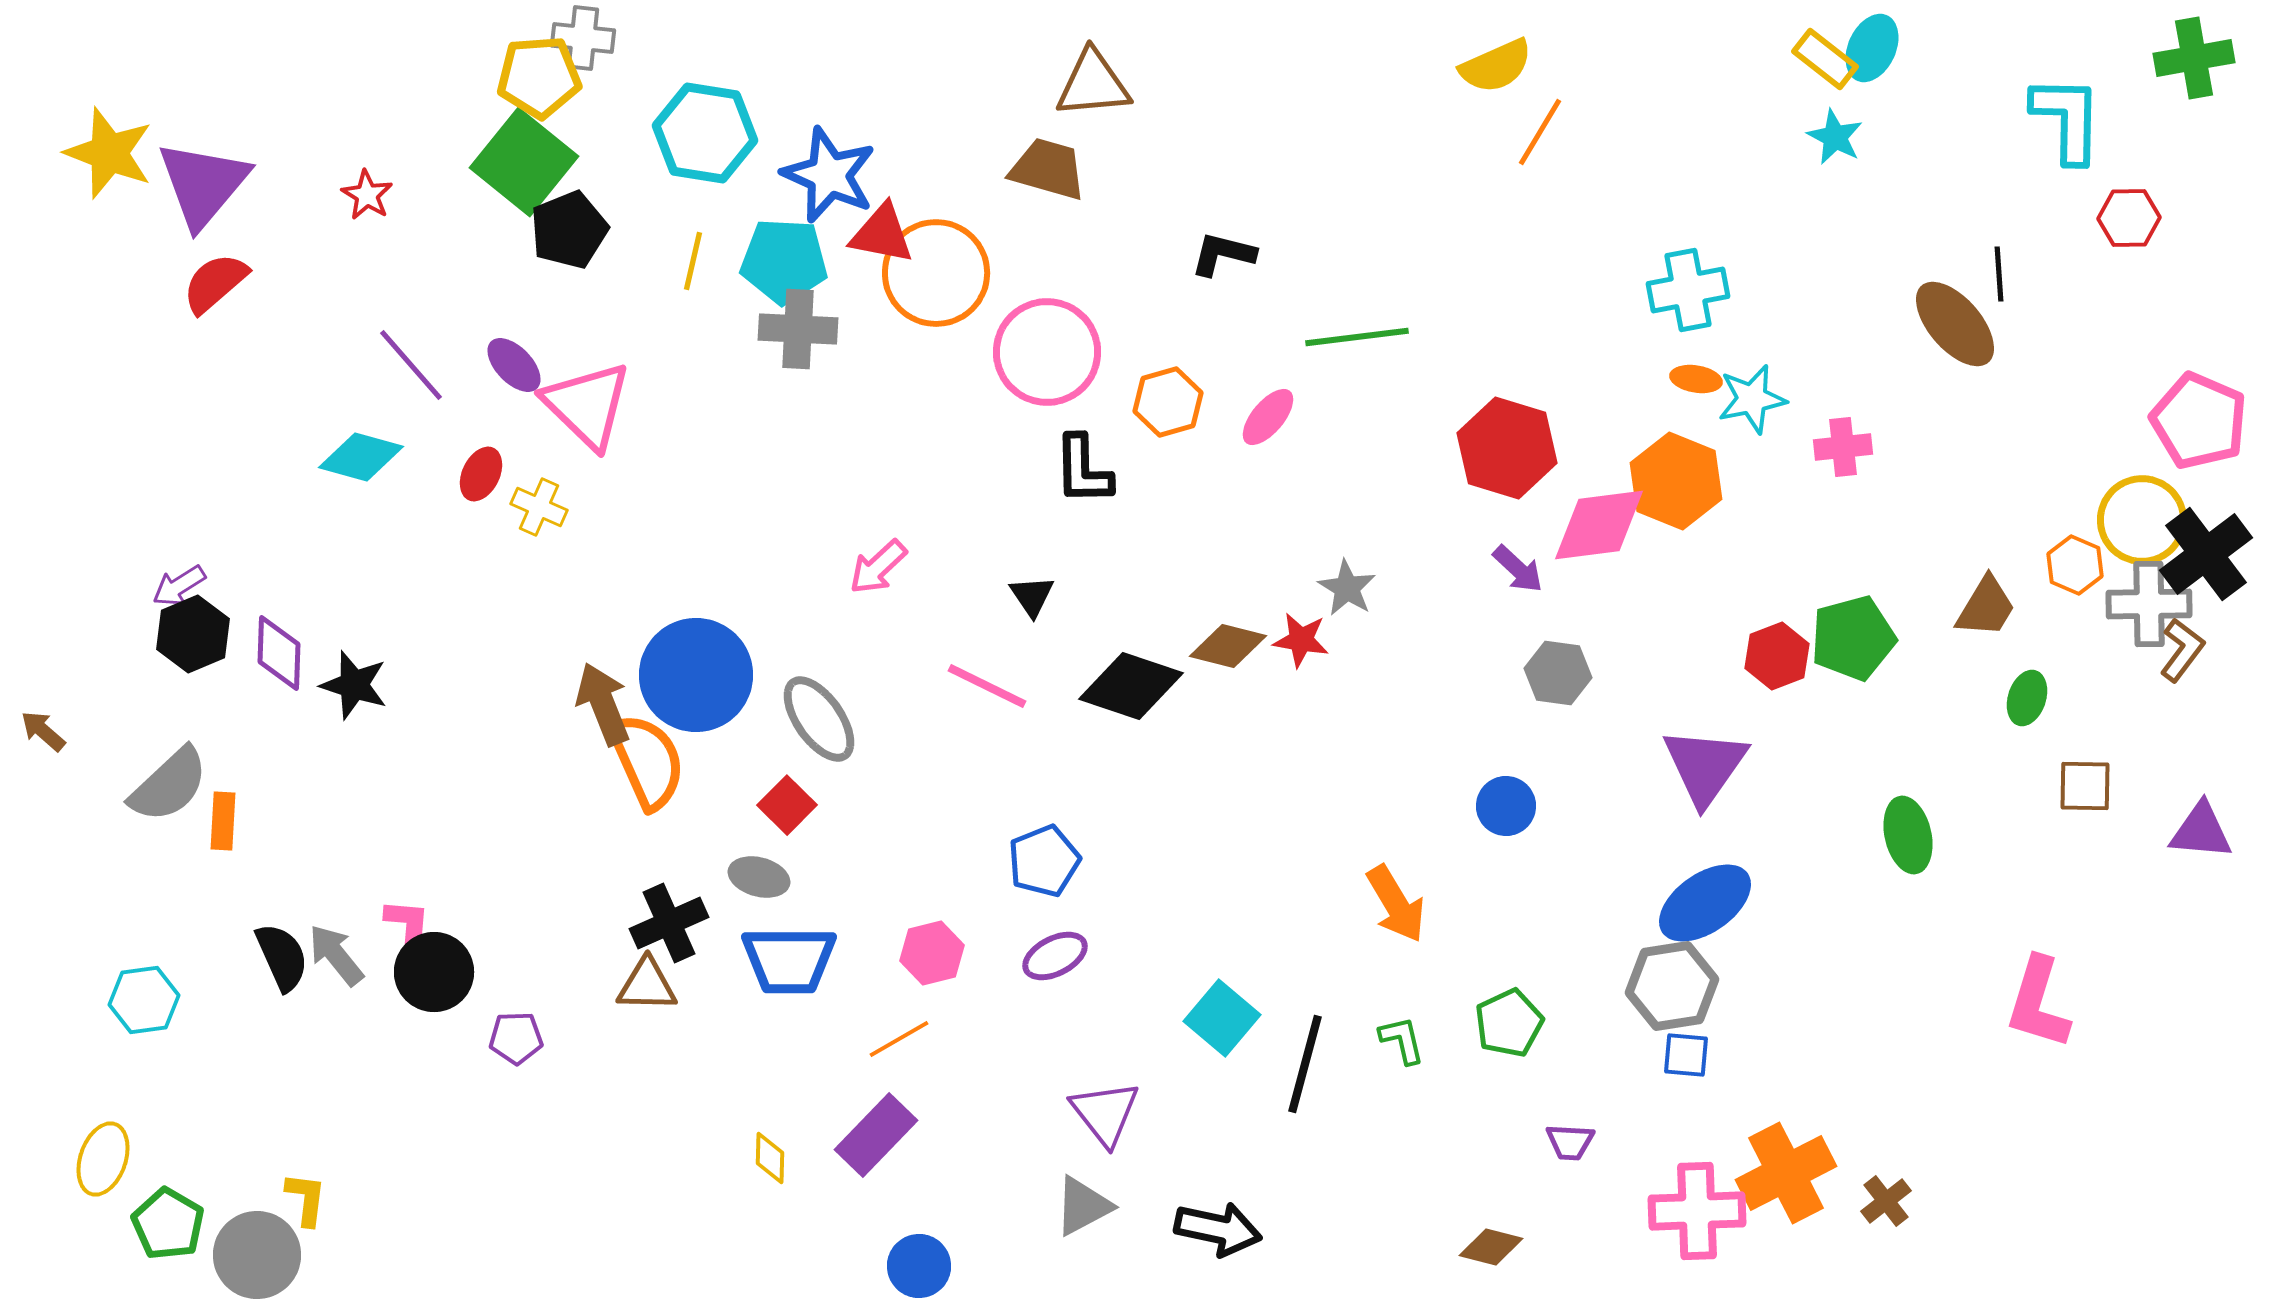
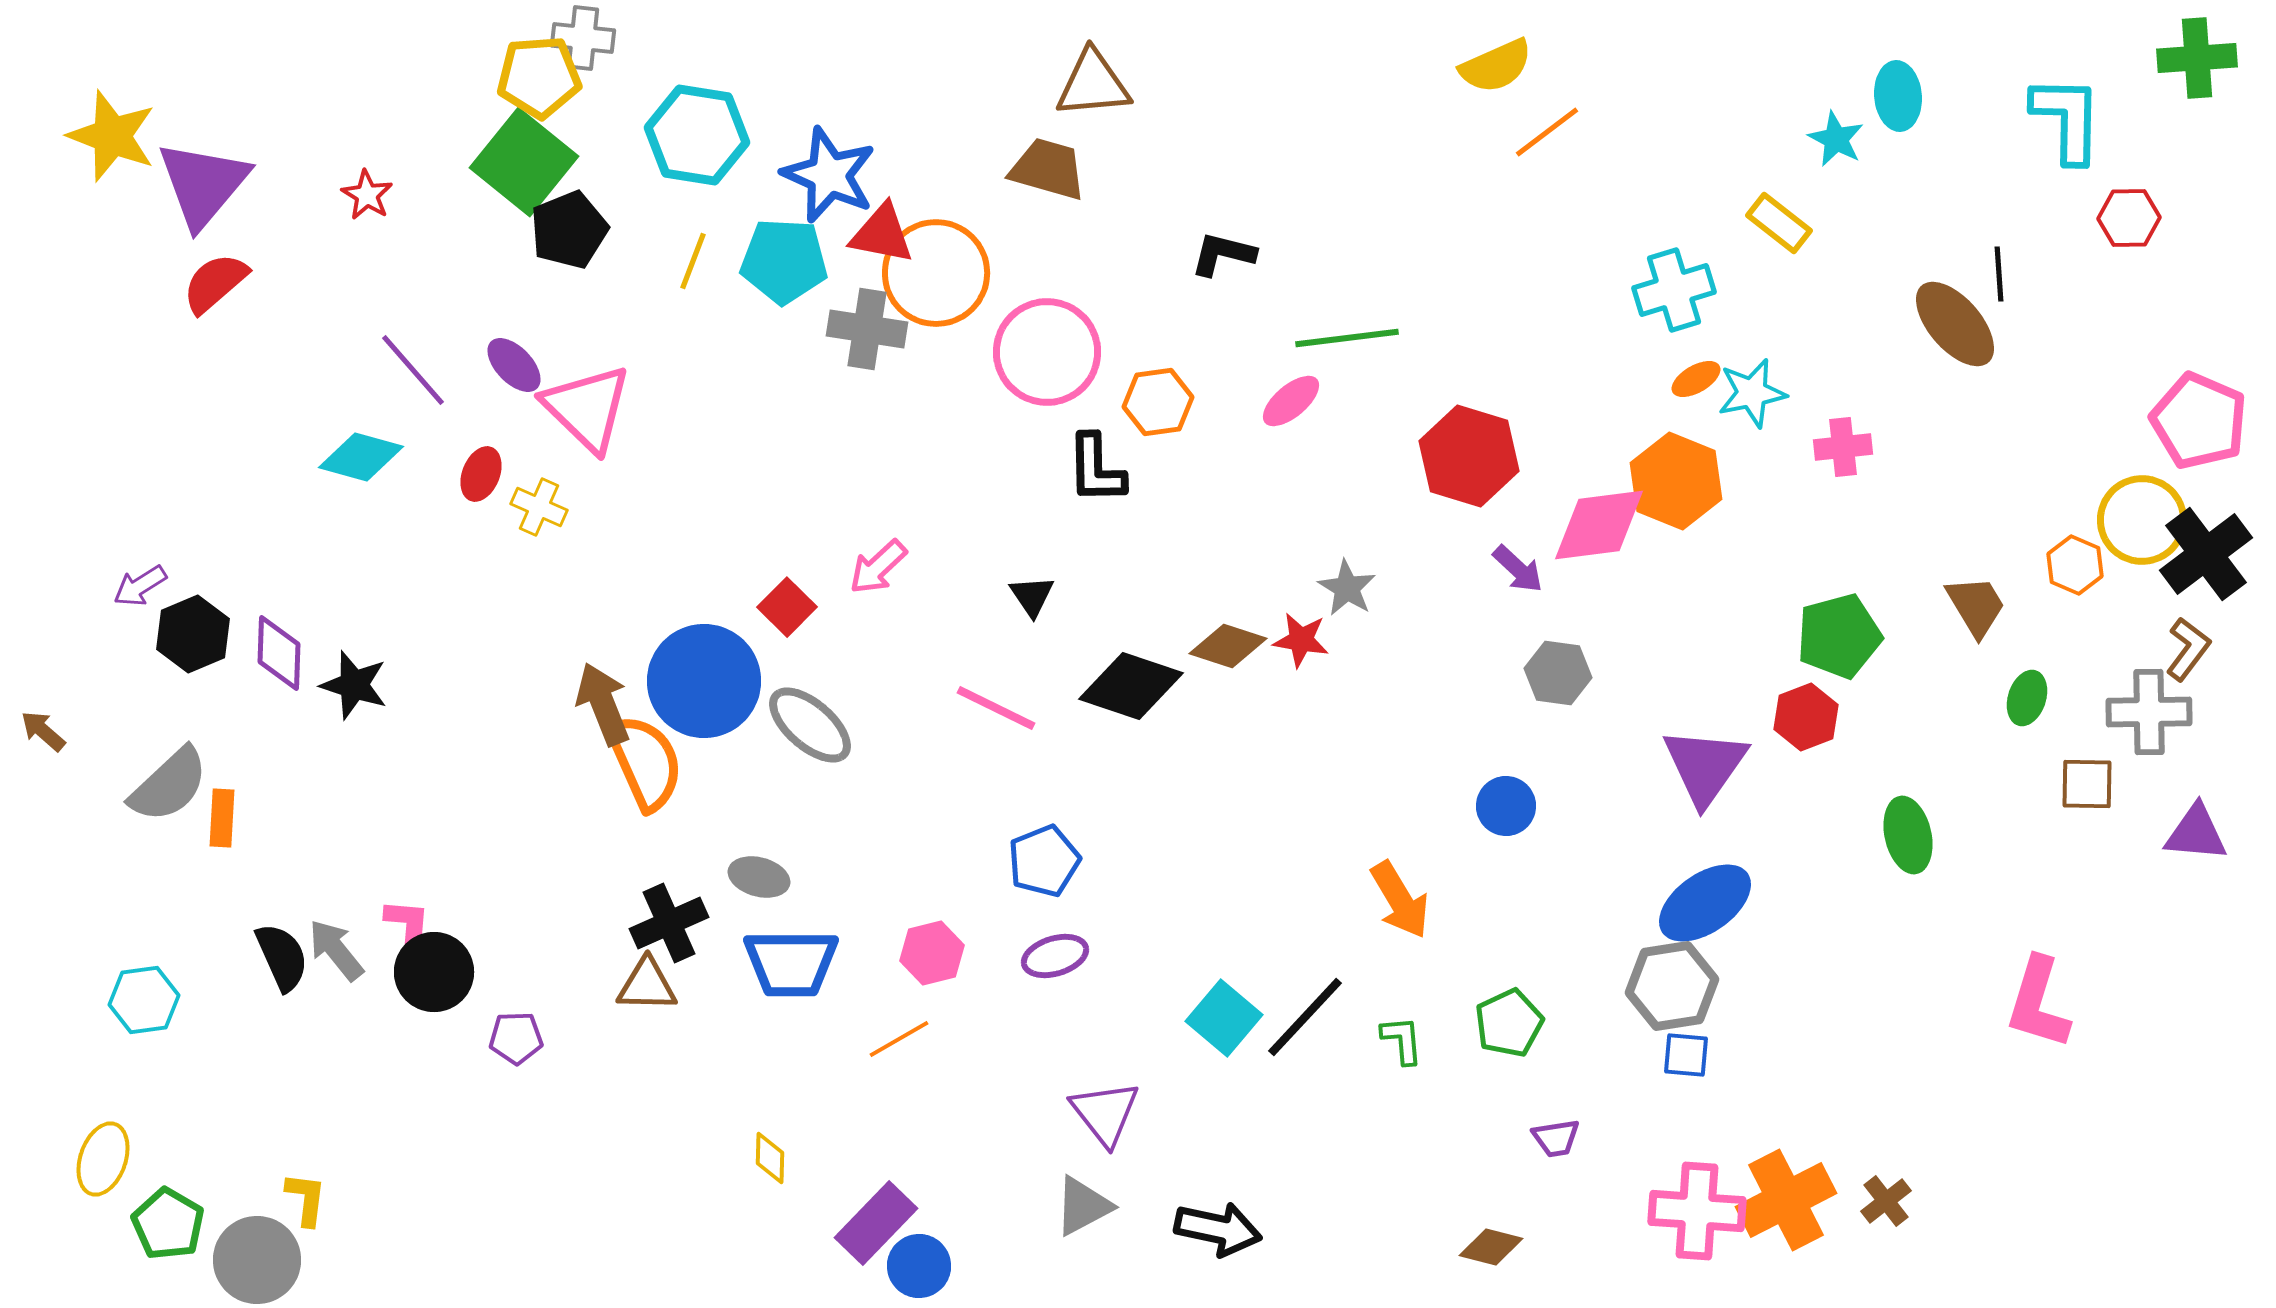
cyan ellipse at (1872, 48): moved 26 px right, 48 px down; rotated 30 degrees counterclockwise
green cross at (2194, 58): moved 3 px right; rotated 6 degrees clockwise
yellow rectangle at (1825, 59): moved 46 px left, 164 px down
orange line at (1540, 132): moved 7 px right; rotated 22 degrees clockwise
cyan hexagon at (705, 133): moved 8 px left, 2 px down
cyan star at (1835, 137): moved 1 px right, 2 px down
yellow star at (109, 153): moved 3 px right, 17 px up
yellow line at (693, 261): rotated 8 degrees clockwise
cyan cross at (1688, 290): moved 14 px left; rotated 6 degrees counterclockwise
gray cross at (798, 329): moved 69 px right; rotated 6 degrees clockwise
green line at (1357, 337): moved 10 px left, 1 px down
purple line at (411, 365): moved 2 px right, 5 px down
orange ellipse at (1696, 379): rotated 39 degrees counterclockwise
cyan star at (1752, 399): moved 6 px up
orange hexagon at (1168, 402): moved 10 px left; rotated 8 degrees clockwise
pink triangle at (587, 405): moved 3 px down
pink ellipse at (1268, 417): moved 23 px right, 16 px up; rotated 10 degrees clockwise
red hexagon at (1507, 448): moved 38 px left, 8 px down
black L-shape at (1083, 470): moved 13 px right, 1 px up
red ellipse at (481, 474): rotated 4 degrees counterclockwise
purple arrow at (179, 586): moved 39 px left
gray cross at (2149, 604): moved 108 px down
brown trapezoid at (1986, 607): moved 10 px left, 1 px up; rotated 62 degrees counterclockwise
green pentagon at (1853, 638): moved 14 px left, 2 px up
brown diamond at (1228, 646): rotated 4 degrees clockwise
brown L-shape at (2182, 650): moved 6 px right, 1 px up
red hexagon at (1777, 656): moved 29 px right, 61 px down
blue circle at (696, 675): moved 8 px right, 6 px down
pink line at (987, 686): moved 9 px right, 22 px down
gray ellipse at (819, 719): moved 9 px left, 6 px down; rotated 14 degrees counterclockwise
orange semicircle at (647, 761): moved 2 px left, 1 px down
brown square at (2085, 786): moved 2 px right, 2 px up
red square at (787, 805): moved 198 px up
orange rectangle at (223, 821): moved 1 px left, 3 px up
purple triangle at (2201, 831): moved 5 px left, 2 px down
orange arrow at (1396, 904): moved 4 px right, 4 px up
gray arrow at (336, 955): moved 5 px up
purple ellipse at (1055, 956): rotated 10 degrees clockwise
blue trapezoid at (789, 960): moved 2 px right, 3 px down
cyan square at (1222, 1018): moved 2 px right
green L-shape at (1402, 1040): rotated 8 degrees clockwise
black line at (1305, 1064): moved 47 px up; rotated 28 degrees clockwise
purple rectangle at (876, 1135): moved 88 px down
purple trapezoid at (1570, 1142): moved 14 px left, 4 px up; rotated 12 degrees counterclockwise
orange cross at (1786, 1173): moved 27 px down
pink cross at (1697, 1211): rotated 6 degrees clockwise
gray circle at (257, 1255): moved 5 px down
